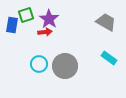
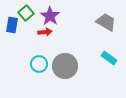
green square: moved 2 px up; rotated 21 degrees counterclockwise
purple star: moved 1 px right, 3 px up
